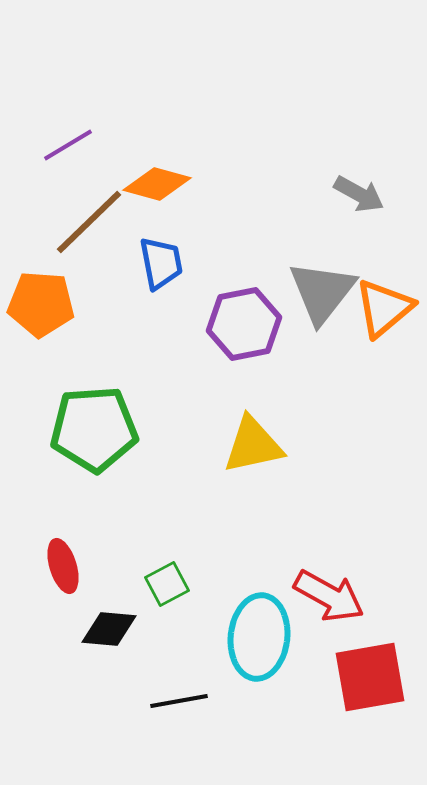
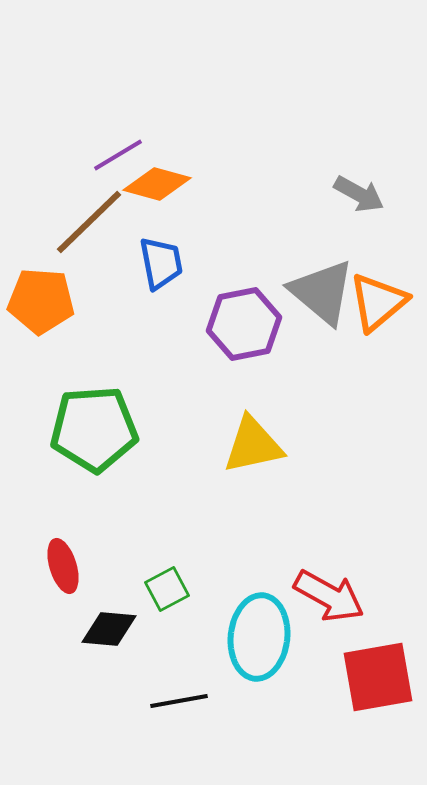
purple line: moved 50 px right, 10 px down
gray triangle: rotated 28 degrees counterclockwise
orange pentagon: moved 3 px up
orange triangle: moved 6 px left, 6 px up
green square: moved 5 px down
red square: moved 8 px right
